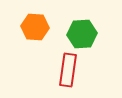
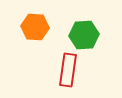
green hexagon: moved 2 px right, 1 px down
